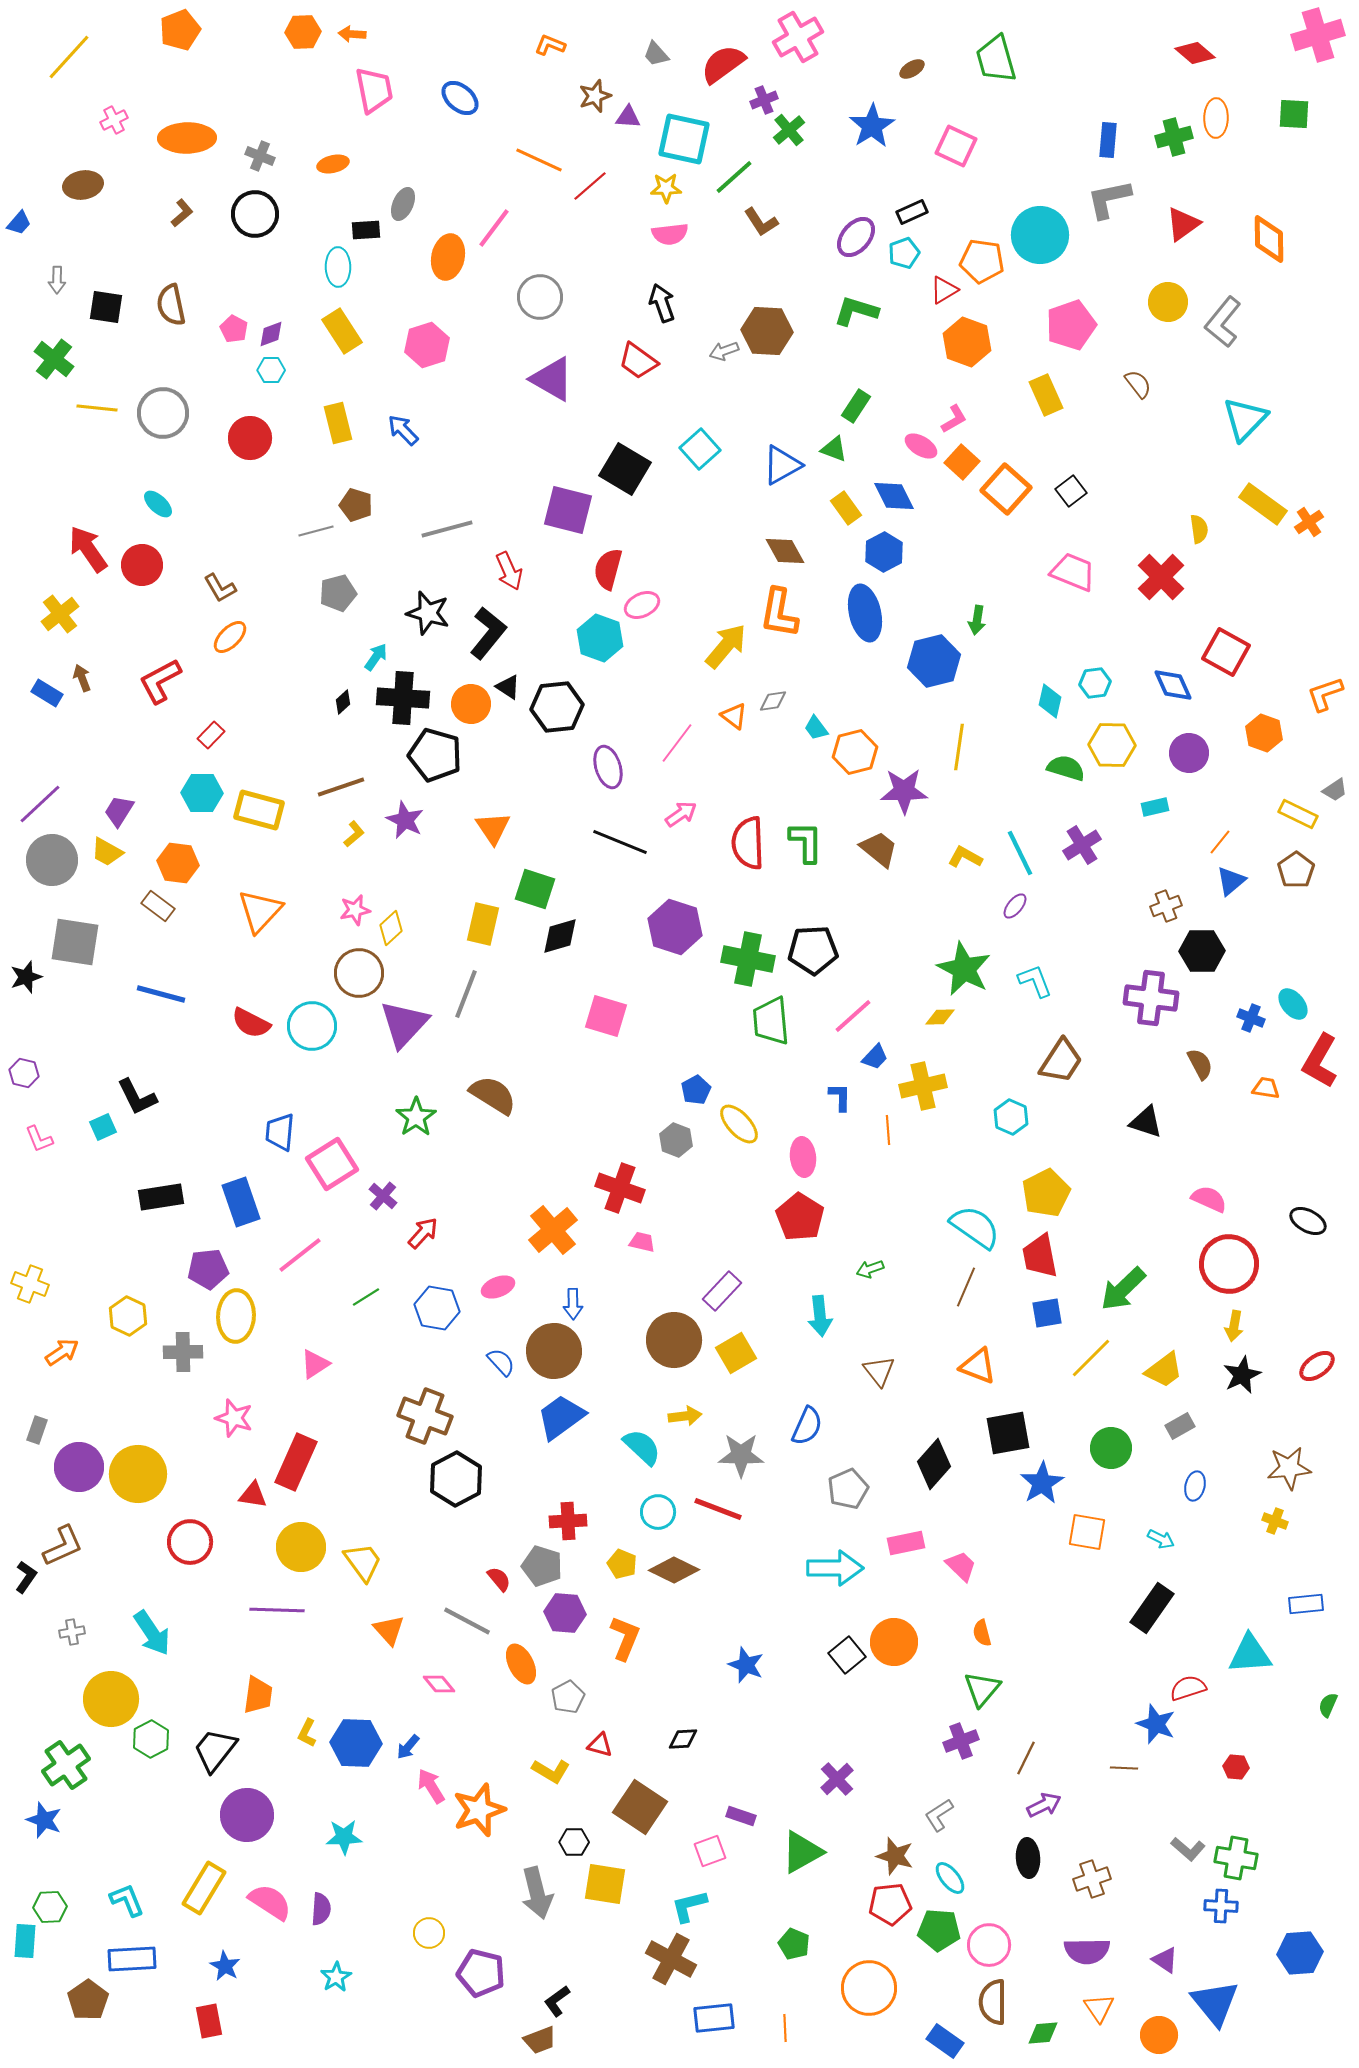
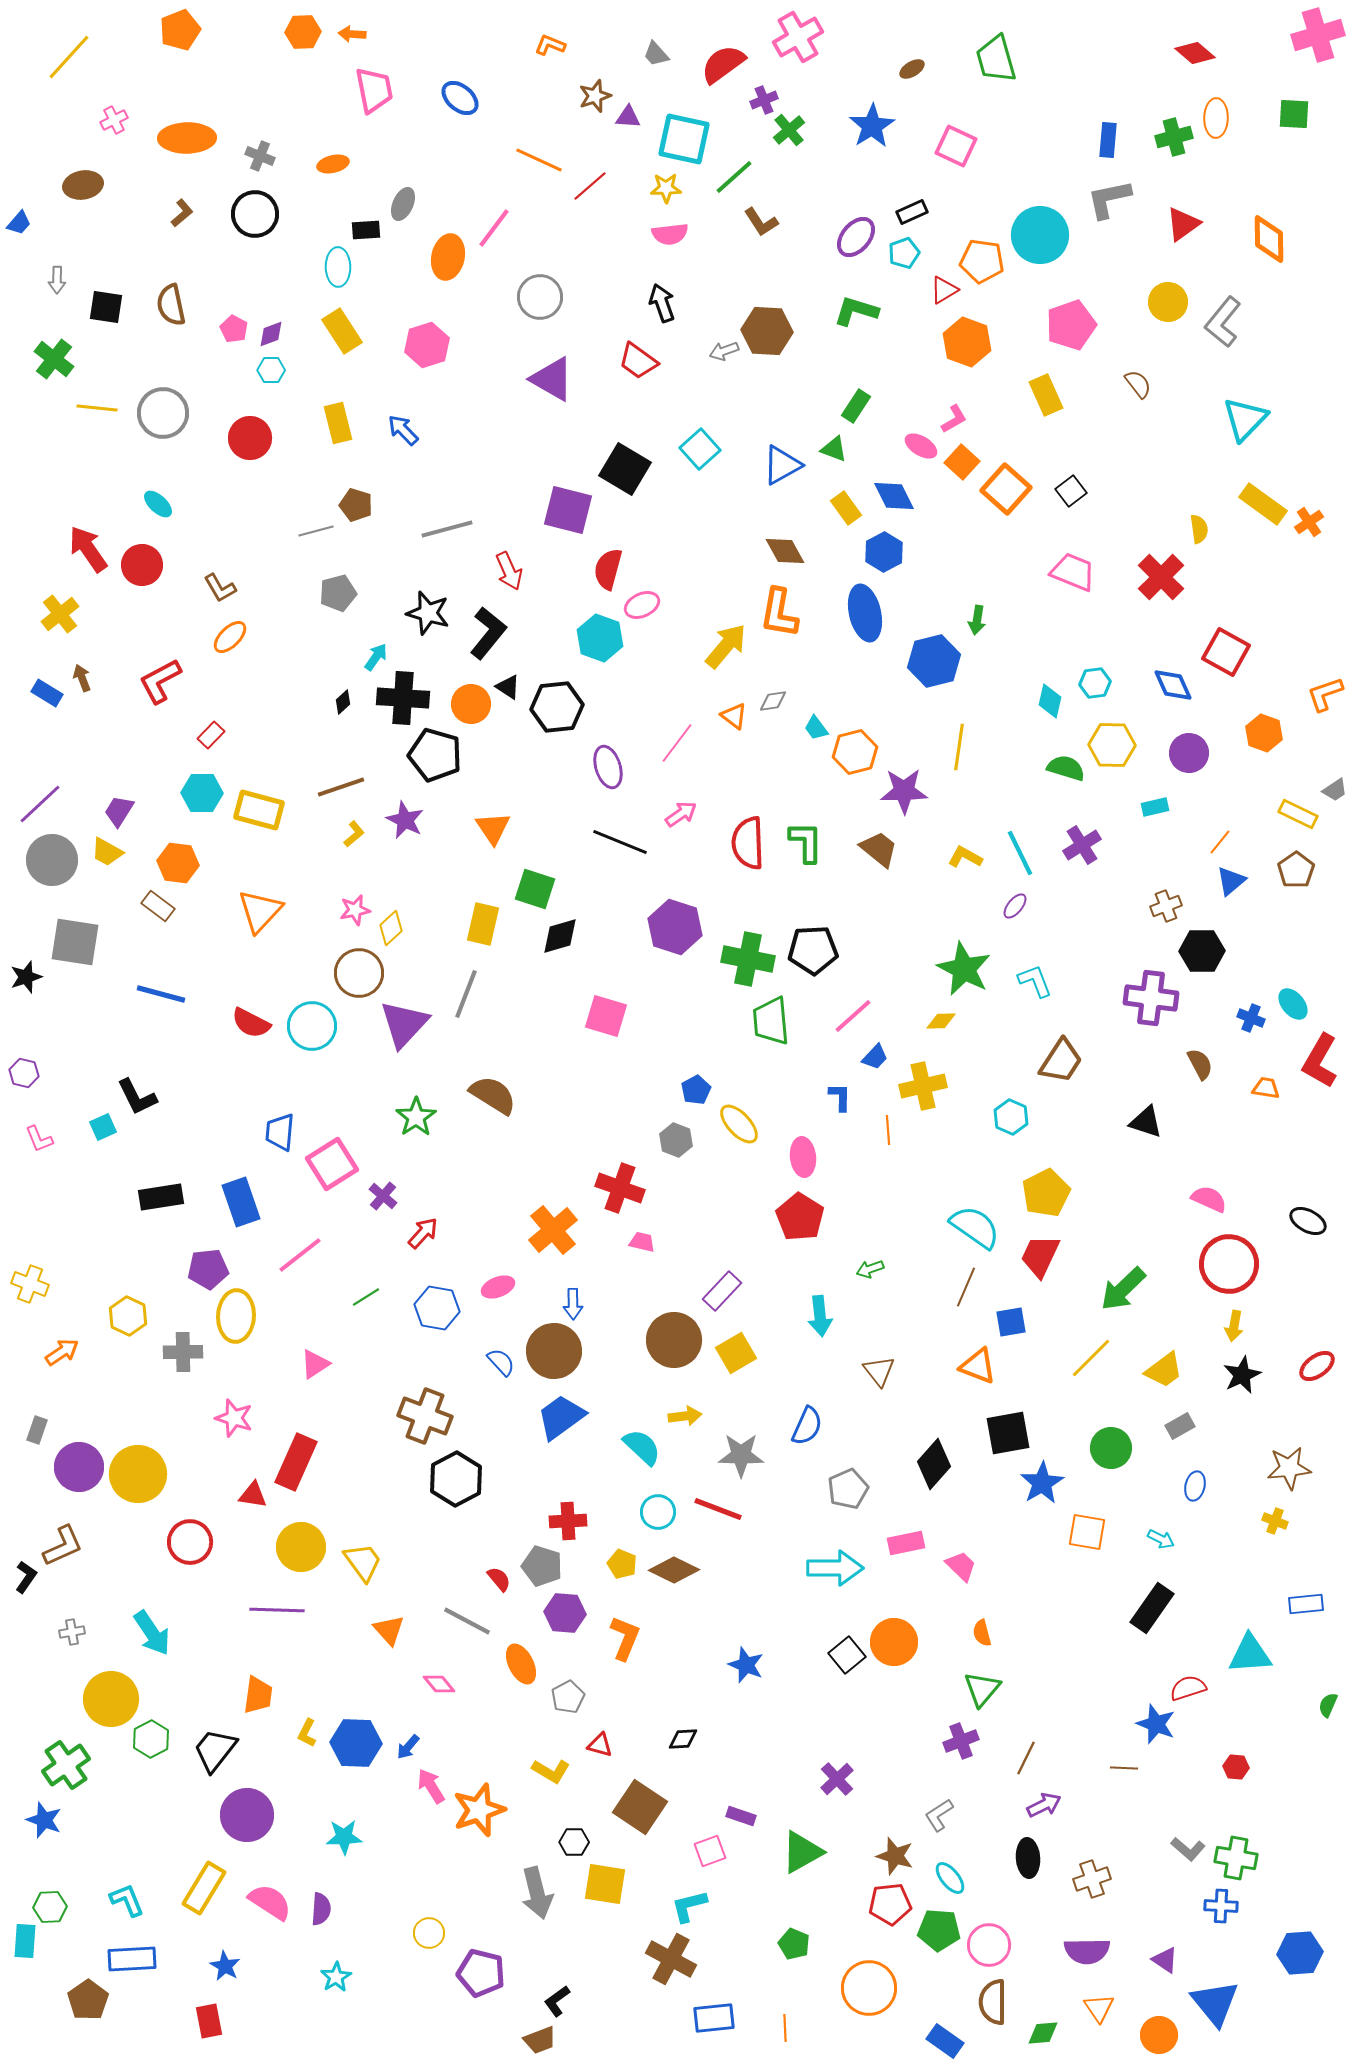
yellow diamond at (940, 1017): moved 1 px right, 4 px down
red trapezoid at (1040, 1256): rotated 36 degrees clockwise
blue square at (1047, 1313): moved 36 px left, 9 px down
